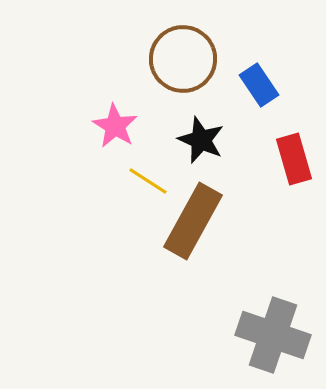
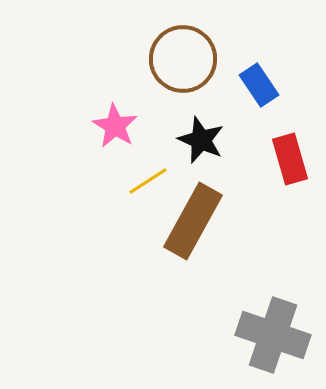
red rectangle: moved 4 px left
yellow line: rotated 66 degrees counterclockwise
